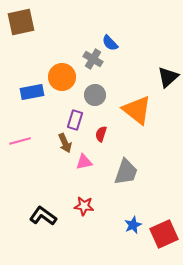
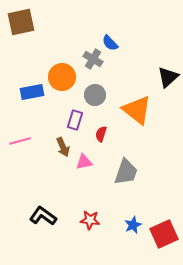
brown arrow: moved 2 px left, 4 px down
red star: moved 6 px right, 14 px down
